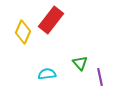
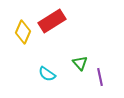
red rectangle: moved 1 px right, 1 px down; rotated 20 degrees clockwise
cyan semicircle: rotated 138 degrees counterclockwise
